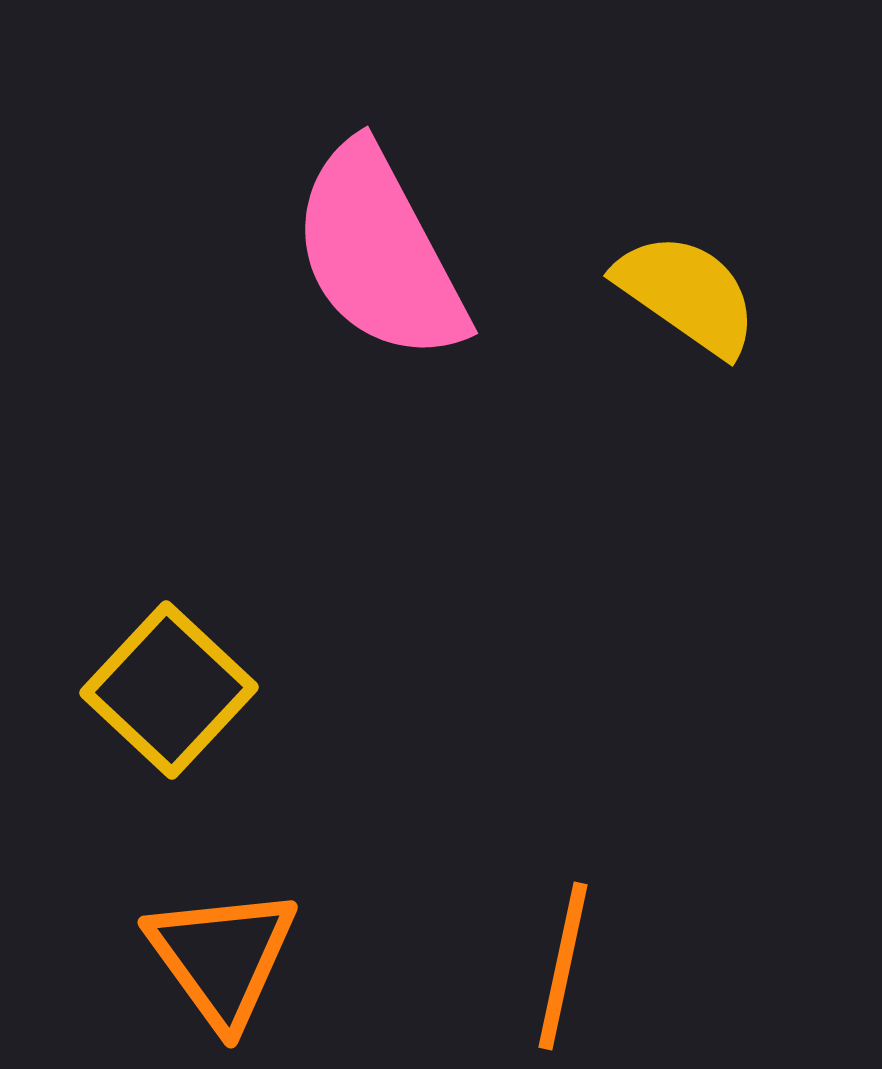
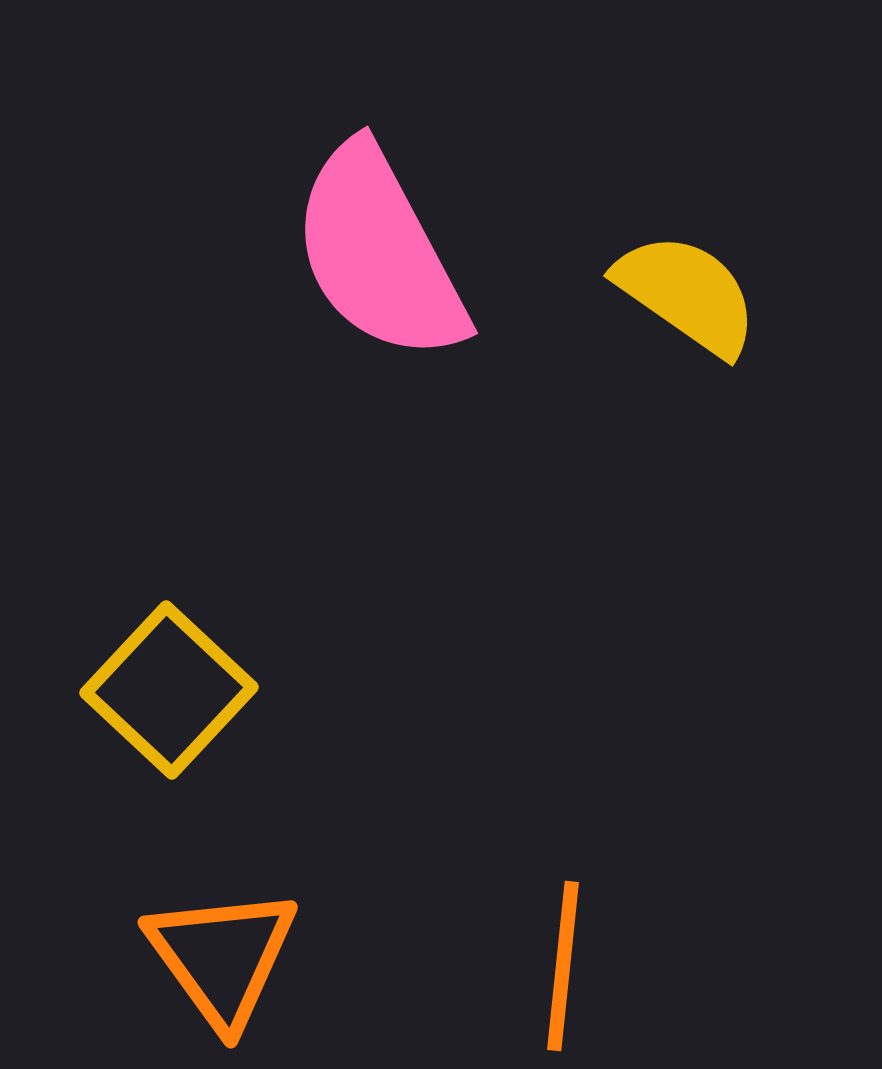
orange line: rotated 6 degrees counterclockwise
